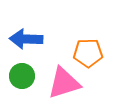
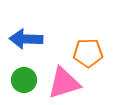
green circle: moved 2 px right, 4 px down
